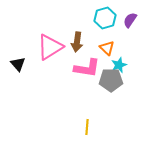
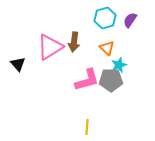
brown arrow: moved 3 px left
pink L-shape: moved 12 px down; rotated 24 degrees counterclockwise
